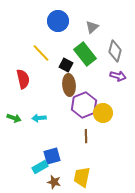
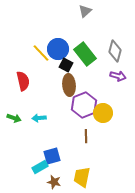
blue circle: moved 28 px down
gray triangle: moved 7 px left, 16 px up
red semicircle: moved 2 px down
